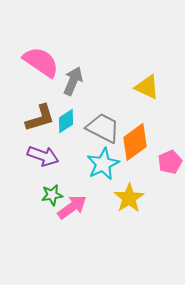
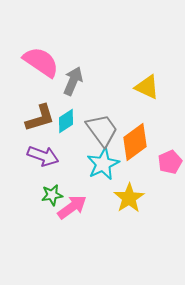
gray trapezoid: moved 1 px left, 2 px down; rotated 27 degrees clockwise
